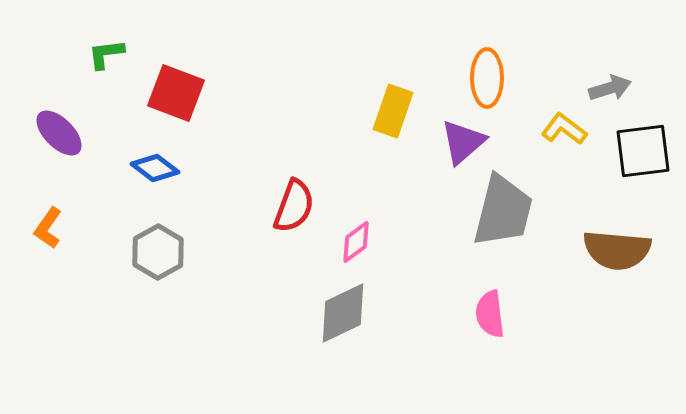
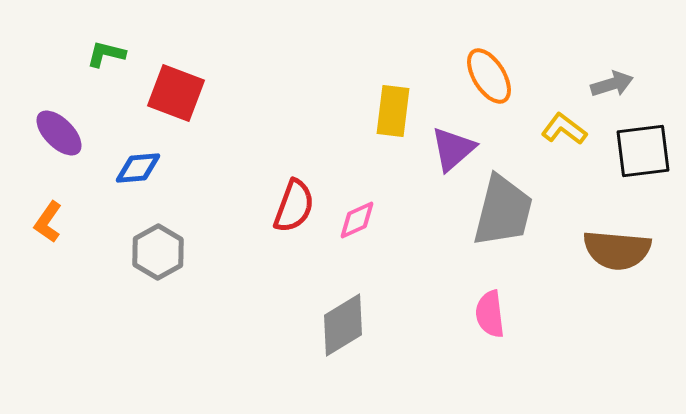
green L-shape: rotated 21 degrees clockwise
orange ellipse: moved 2 px right, 2 px up; rotated 32 degrees counterclockwise
gray arrow: moved 2 px right, 4 px up
yellow rectangle: rotated 12 degrees counterclockwise
purple triangle: moved 10 px left, 7 px down
blue diamond: moved 17 px left; rotated 42 degrees counterclockwise
orange L-shape: moved 6 px up
pink diamond: moved 1 px right, 22 px up; rotated 12 degrees clockwise
gray diamond: moved 12 px down; rotated 6 degrees counterclockwise
